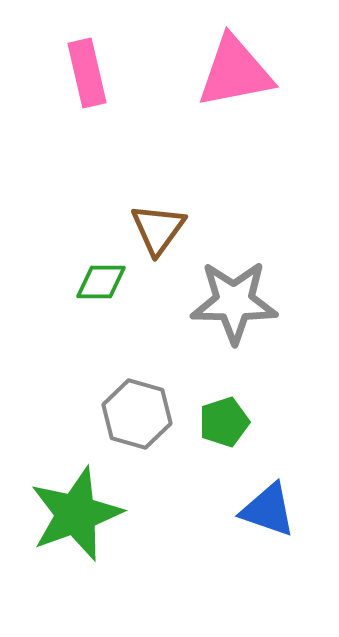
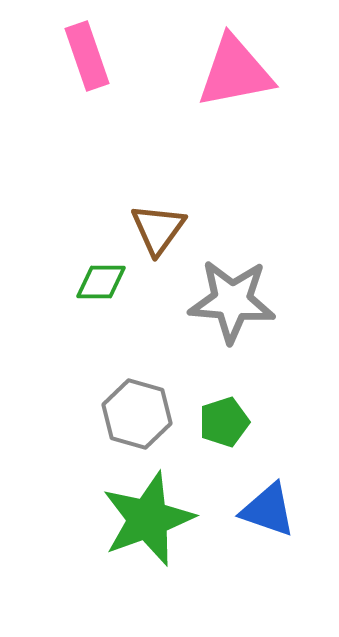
pink rectangle: moved 17 px up; rotated 6 degrees counterclockwise
gray star: moved 2 px left, 1 px up; rotated 4 degrees clockwise
green star: moved 72 px right, 5 px down
